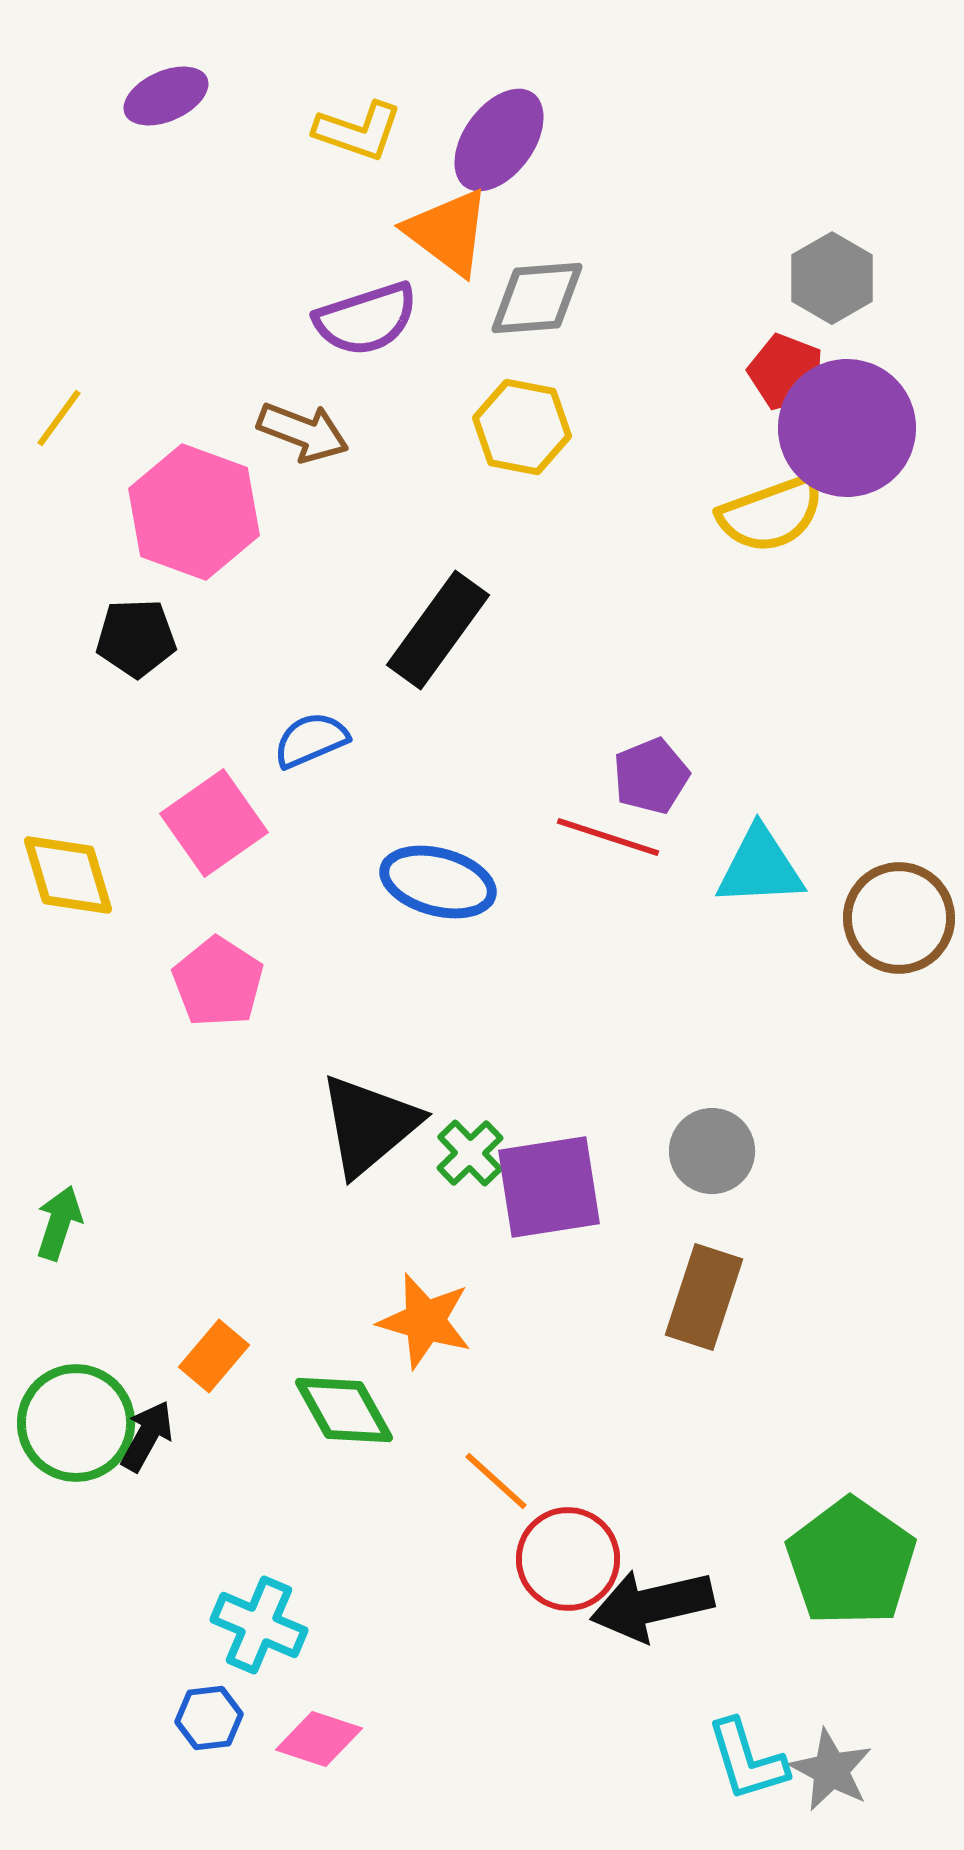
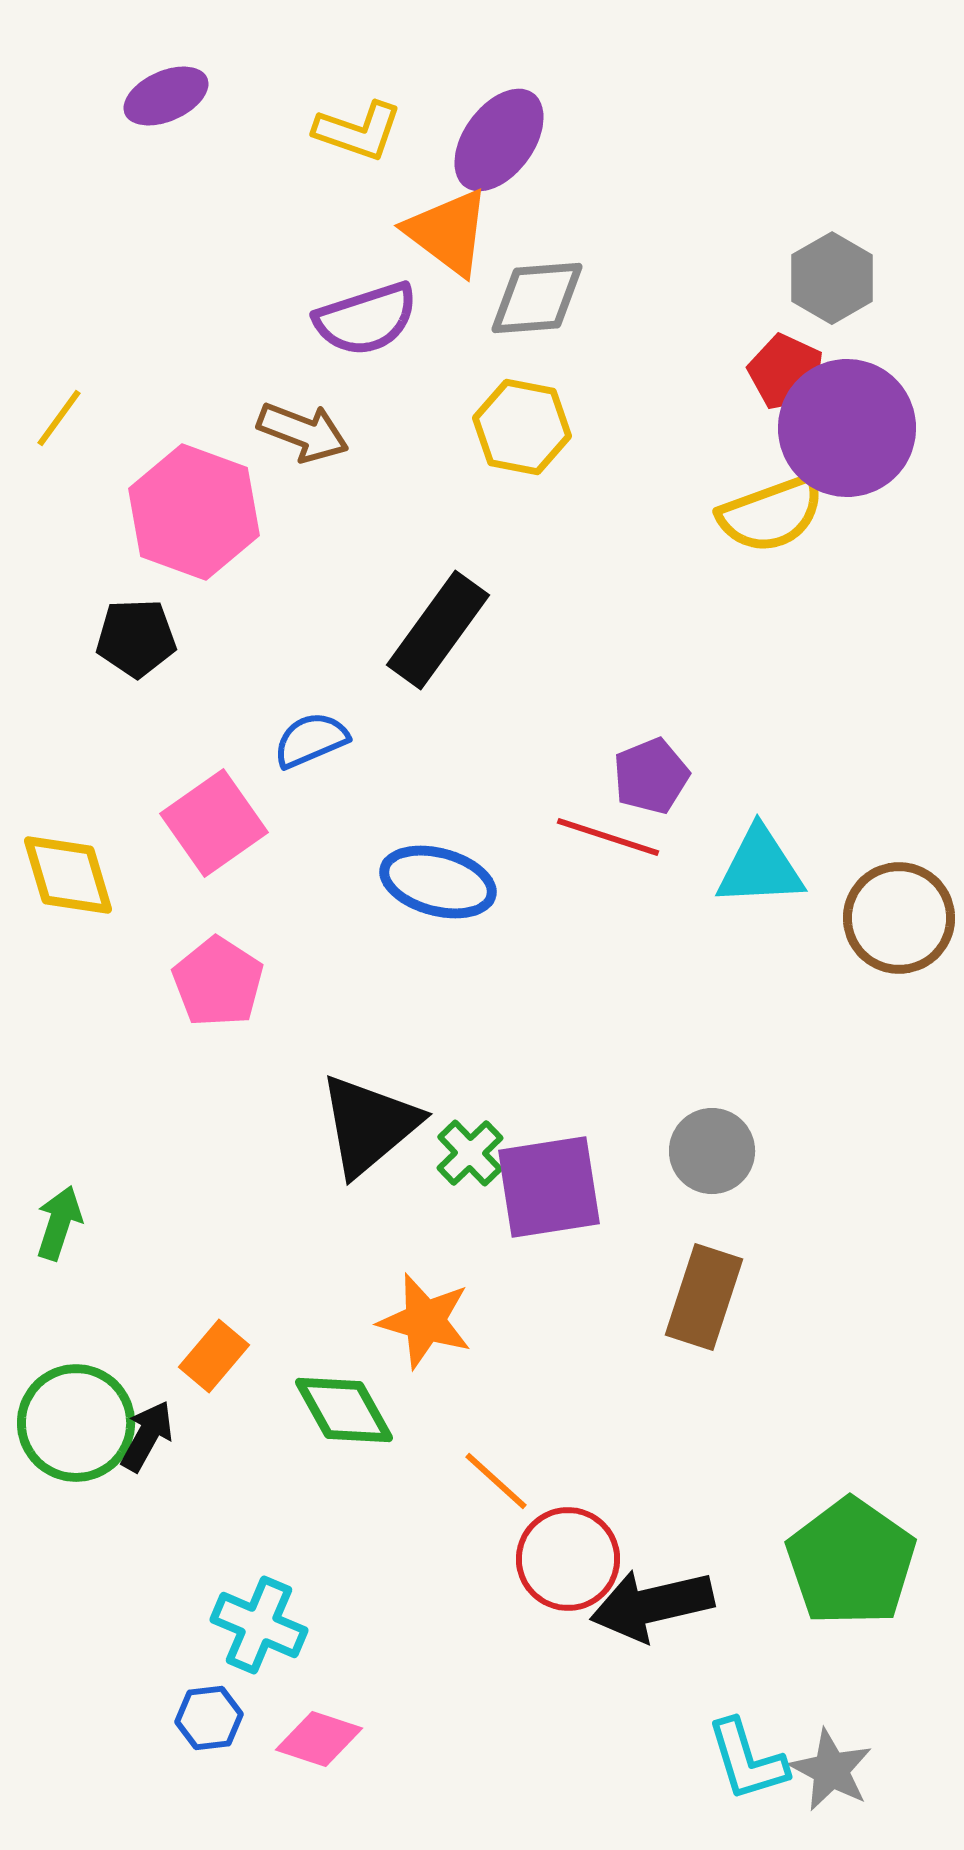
red pentagon at (786, 372): rotated 4 degrees clockwise
